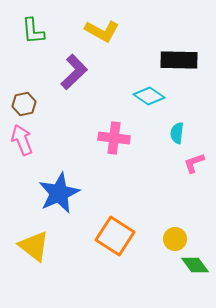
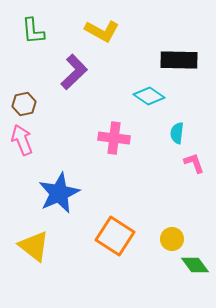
pink L-shape: rotated 90 degrees clockwise
yellow circle: moved 3 px left
